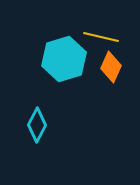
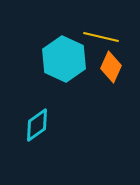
cyan hexagon: rotated 18 degrees counterclockwise
cyan diamond: rotated 28 degrees clockwise
